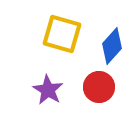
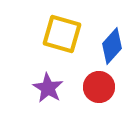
purple star: moved 2 px up
